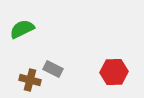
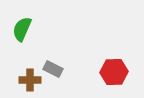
green semicircle: rotated 40 degrees counterclockwise
brown cross: rotated 15 degrees counterclockwise
